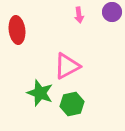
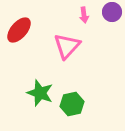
pink arrow: moved 5 px right
red ellipse: moved 2 px right; rotated 48 degrees clockwise
pink triangle: moved 20 px up; rotated 20 degrees counterclockwise
